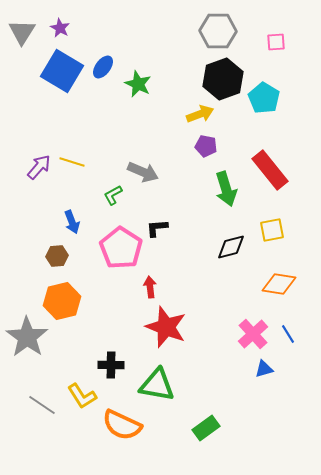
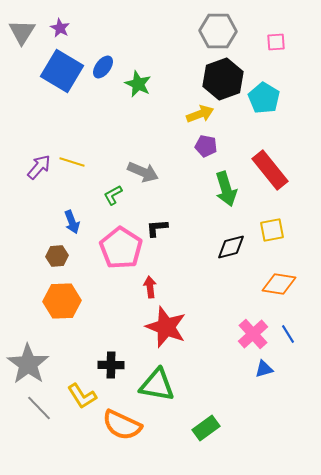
orange hexagon: rotated 12 degrees clockwise
gray star: moved 1 px right, 27 px down
gray line: moved 3 px left, 3 px down; rotated 12 degrees clockwise
